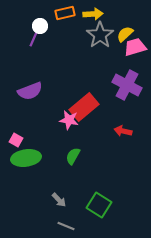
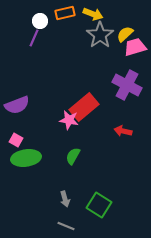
yellow arrow: rotated 24 degrees clockwise
white circle: moved 5 px up
purple semicircle: moved 13 px left, 14 px down
gray arrow: moved 6 px right, 1 px up; rotated 28 degrees clockwise
